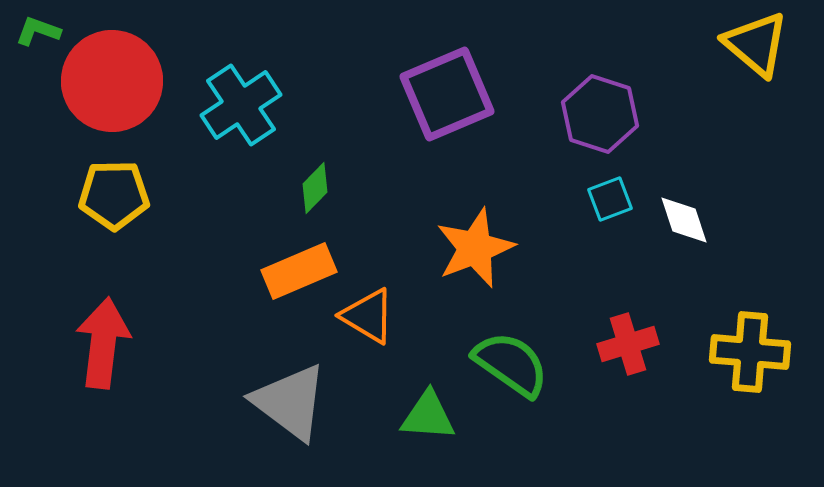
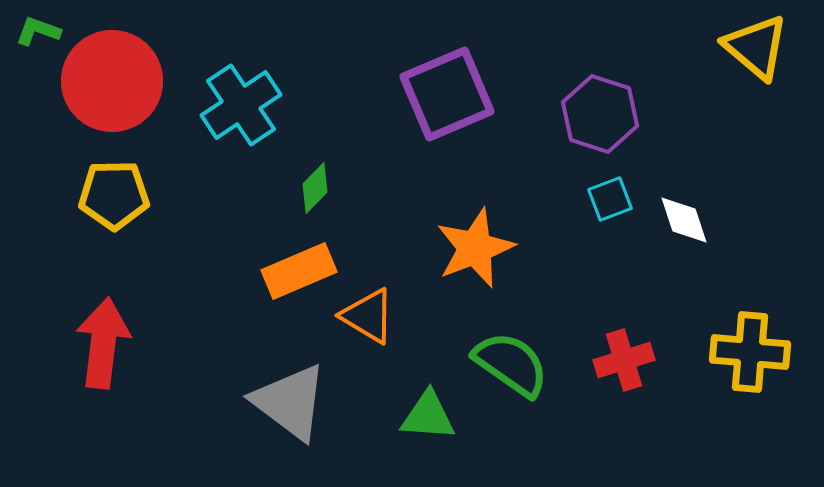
yellow triangle: moved 3 px down
red cross: moved 4 px left, 16 px down
